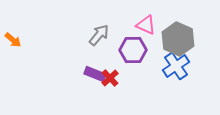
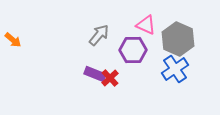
blue cross: moved 1 px left, 3 px down
